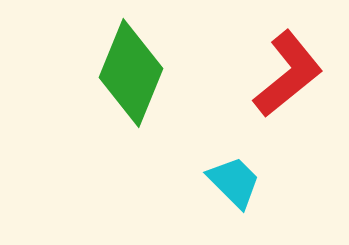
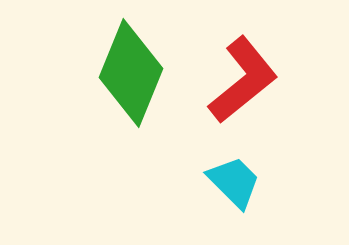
red L-shape: moved 45 px left, 6 px down
